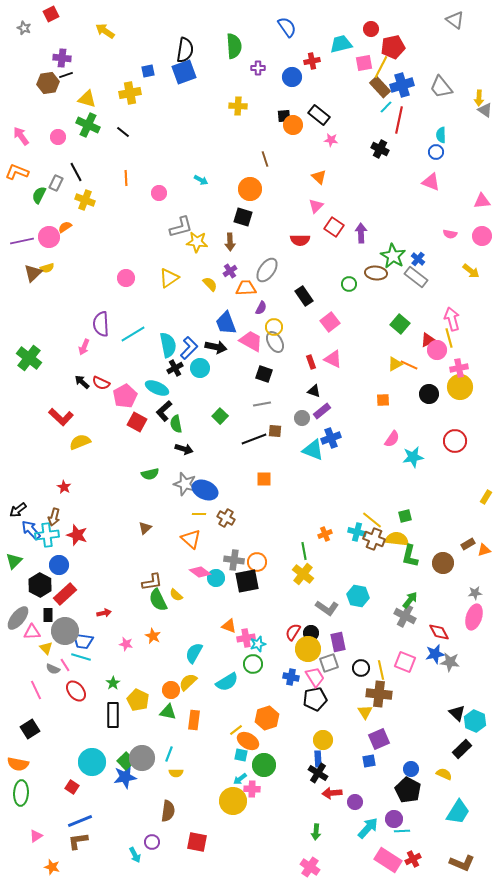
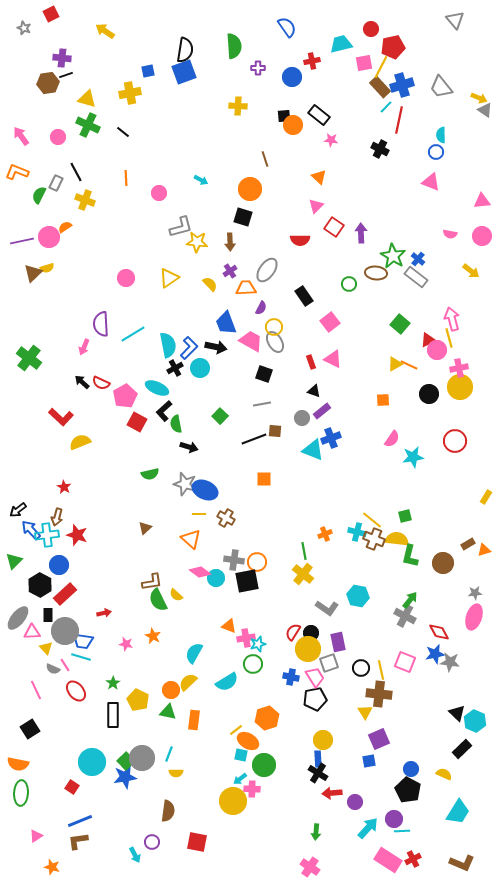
gray triangle at (455, 20): rotated 12 degrees clockwise
yellow arrow at (479, 98): rotated 70 degrees counterclockwise
black arrow at (184, 449): moved 5 px right, 2 px up
brown arrow at (54, 517): moved 3 px right
